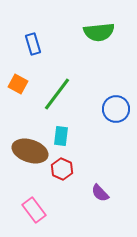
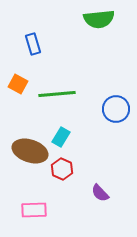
green semicircle: moved 13 px up
green line: rotated 48 degrees clockwise
cyan rectangle: moved 1 px down; rotated 24 degrees clockwise
pink rectangle: rotated 55 degrees counterclockwise
